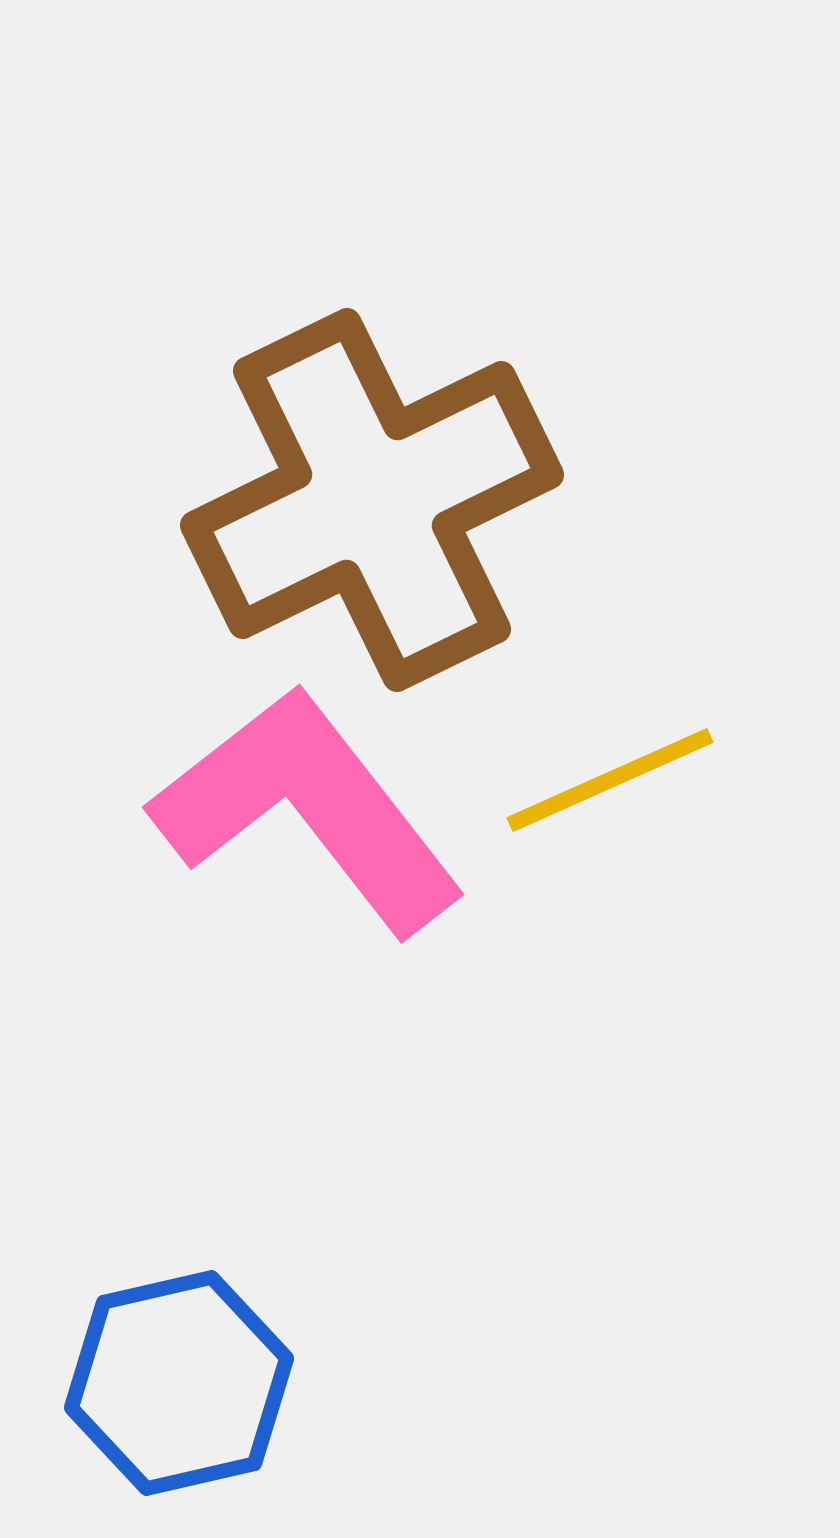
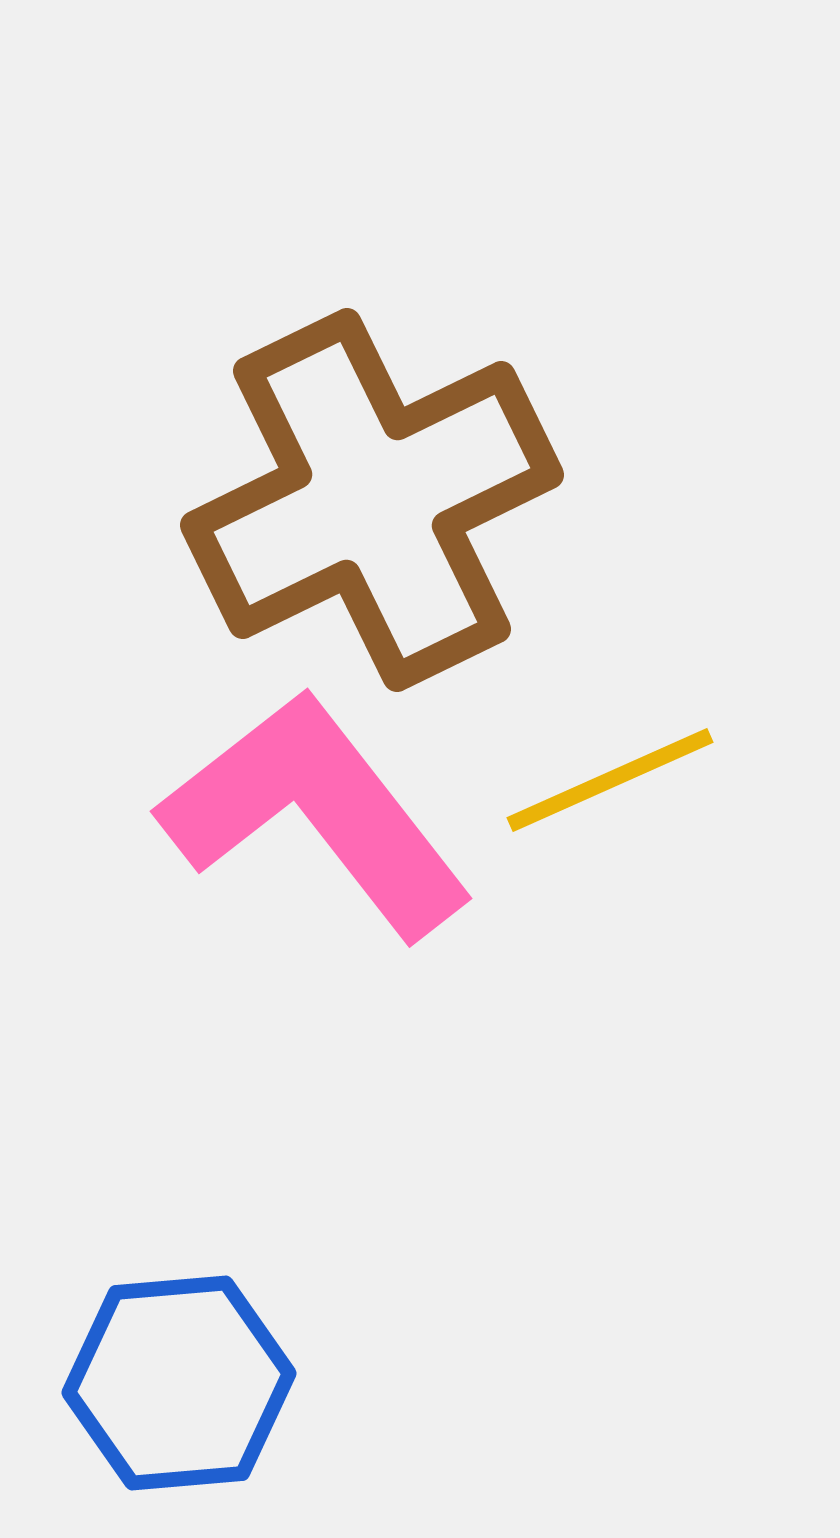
pink L-shape: moved 8 px right, 4 px down
blue hexagon: rotated 8 degrees clockwise
